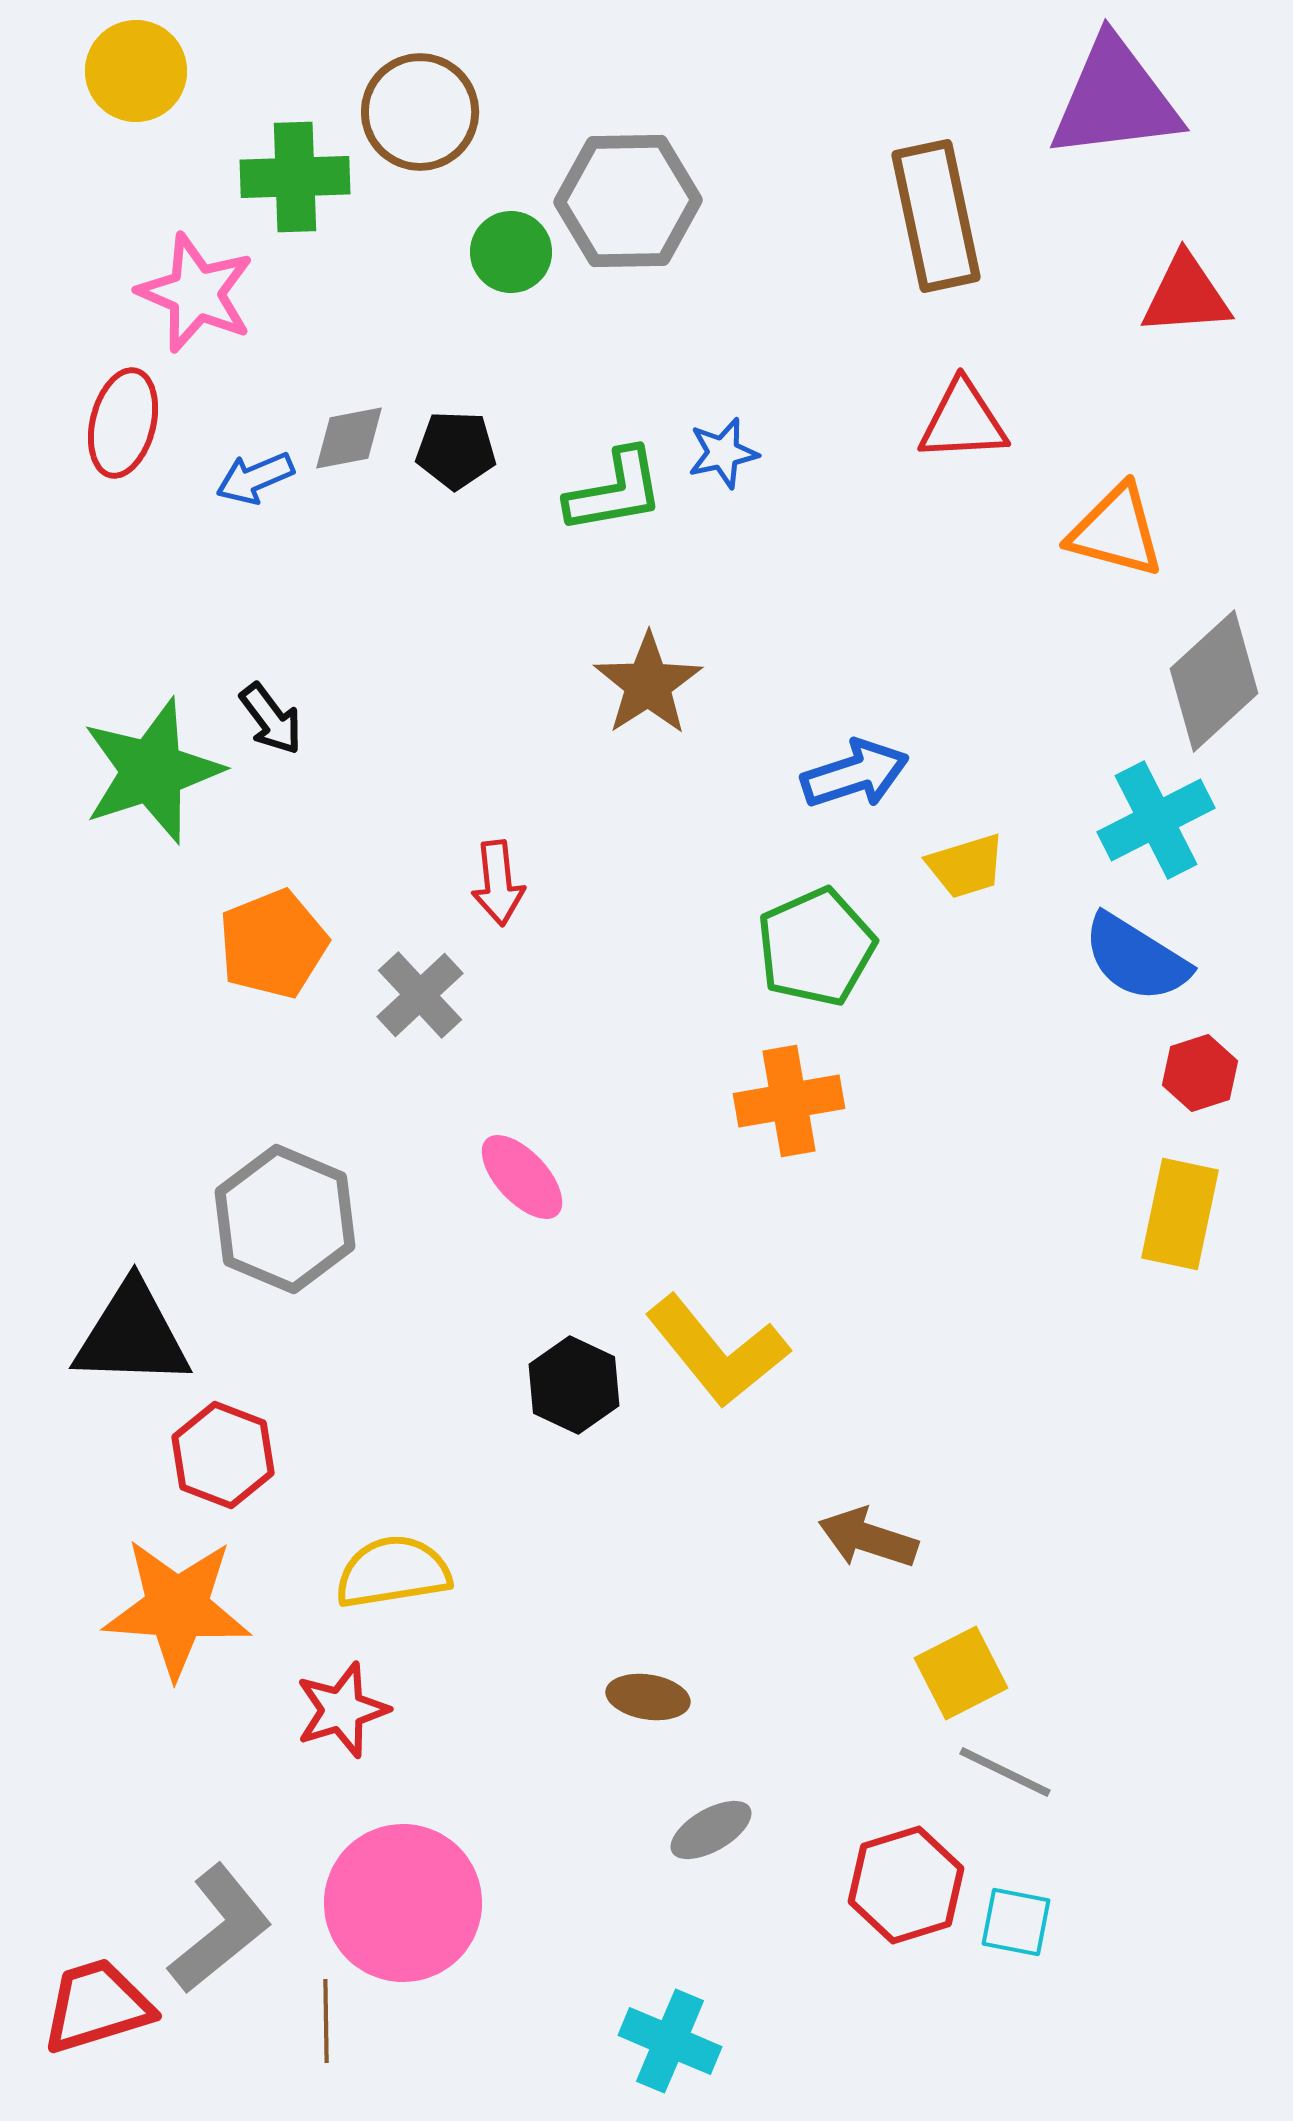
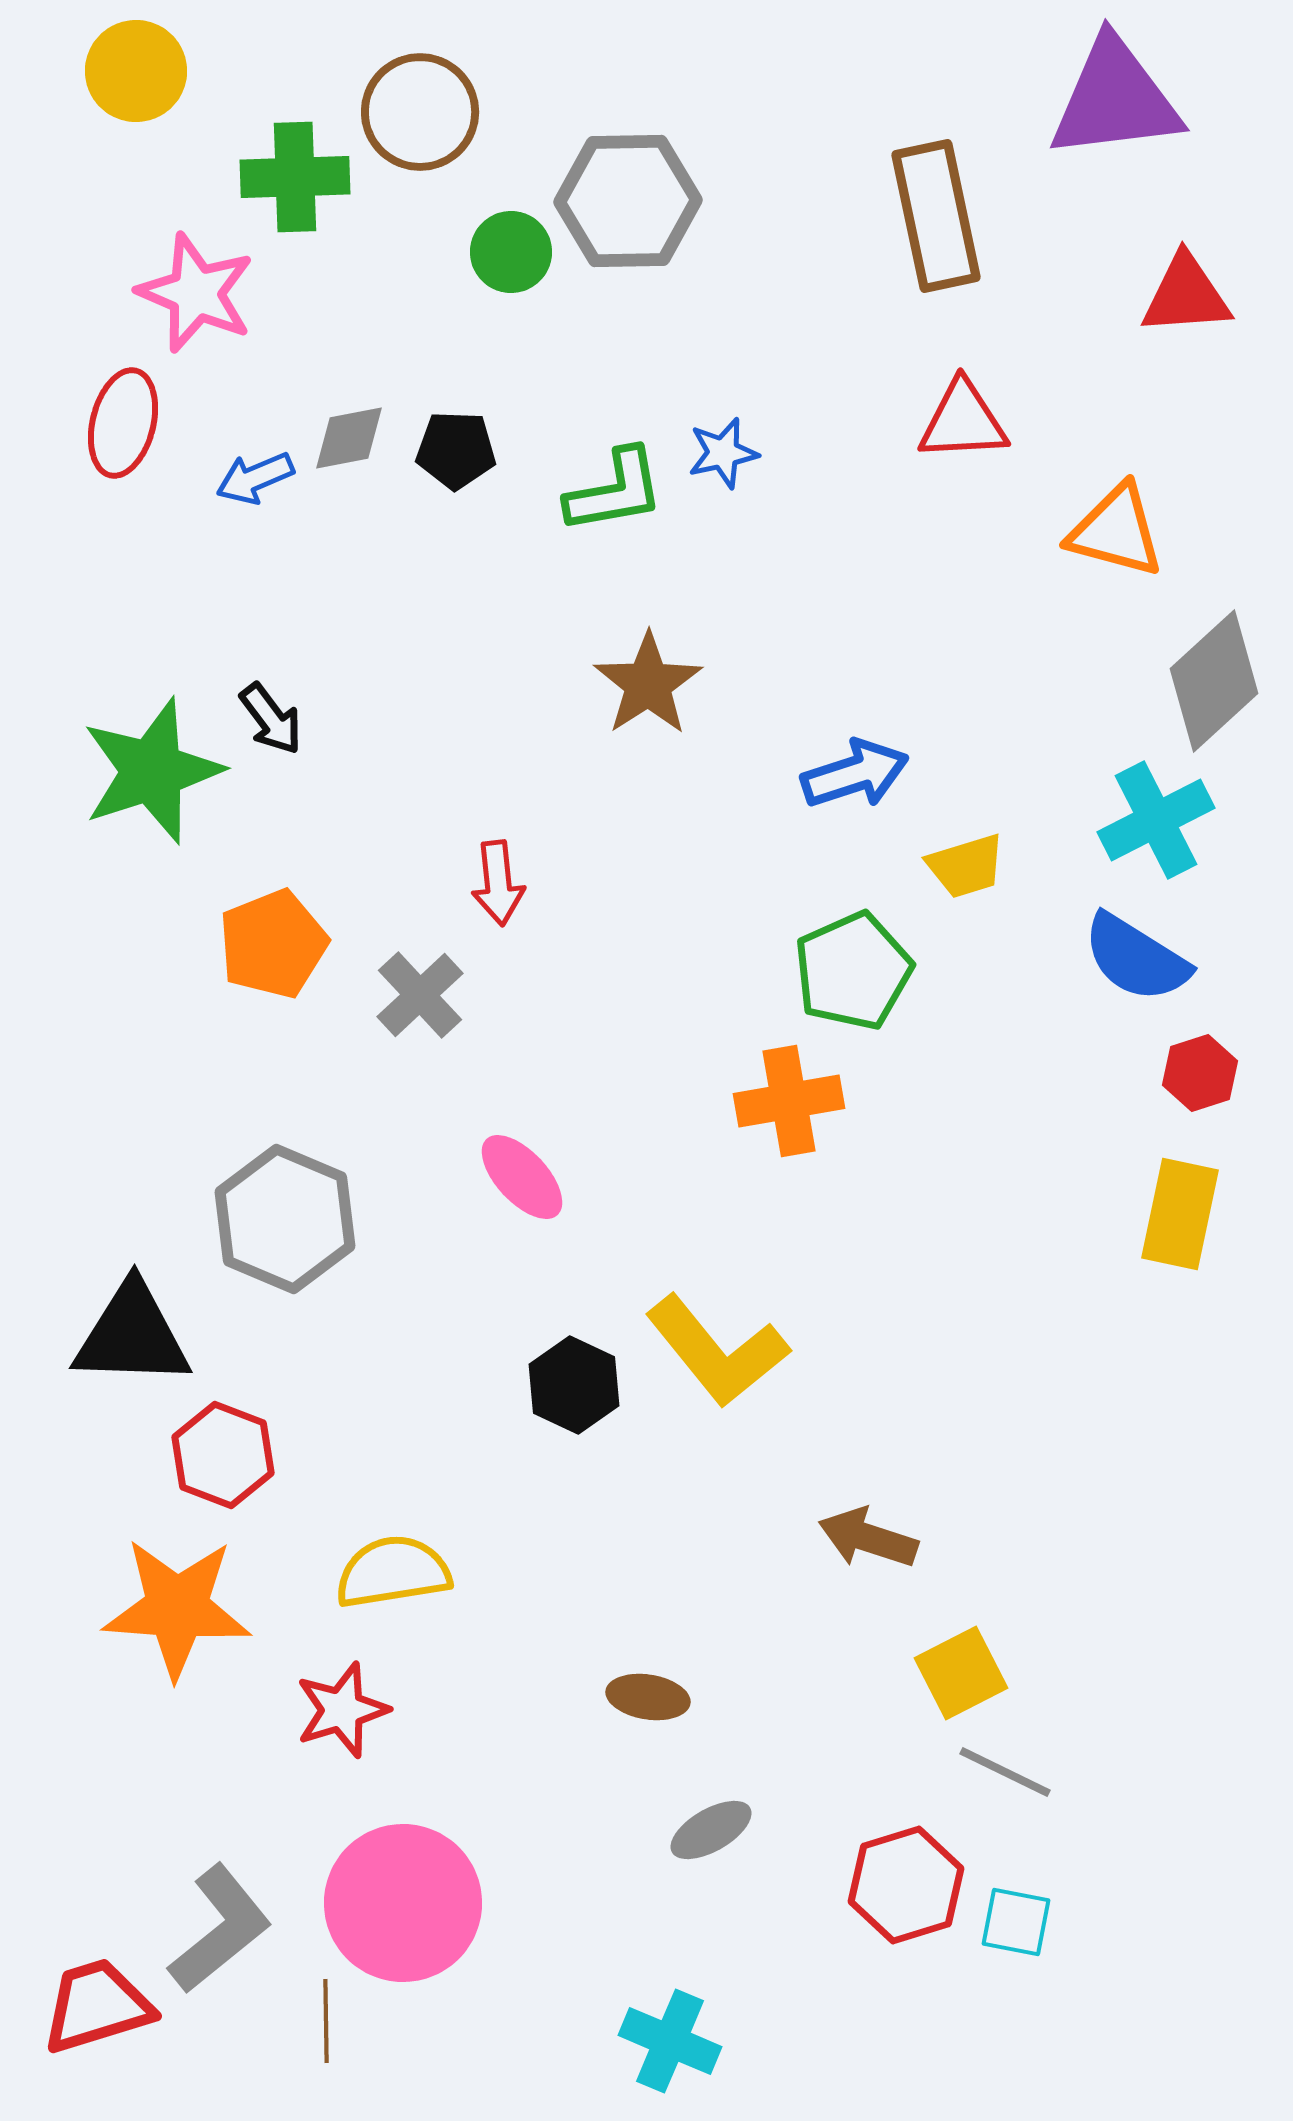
green pentagon at (816, 947): moved 37 px right, 24 px down
